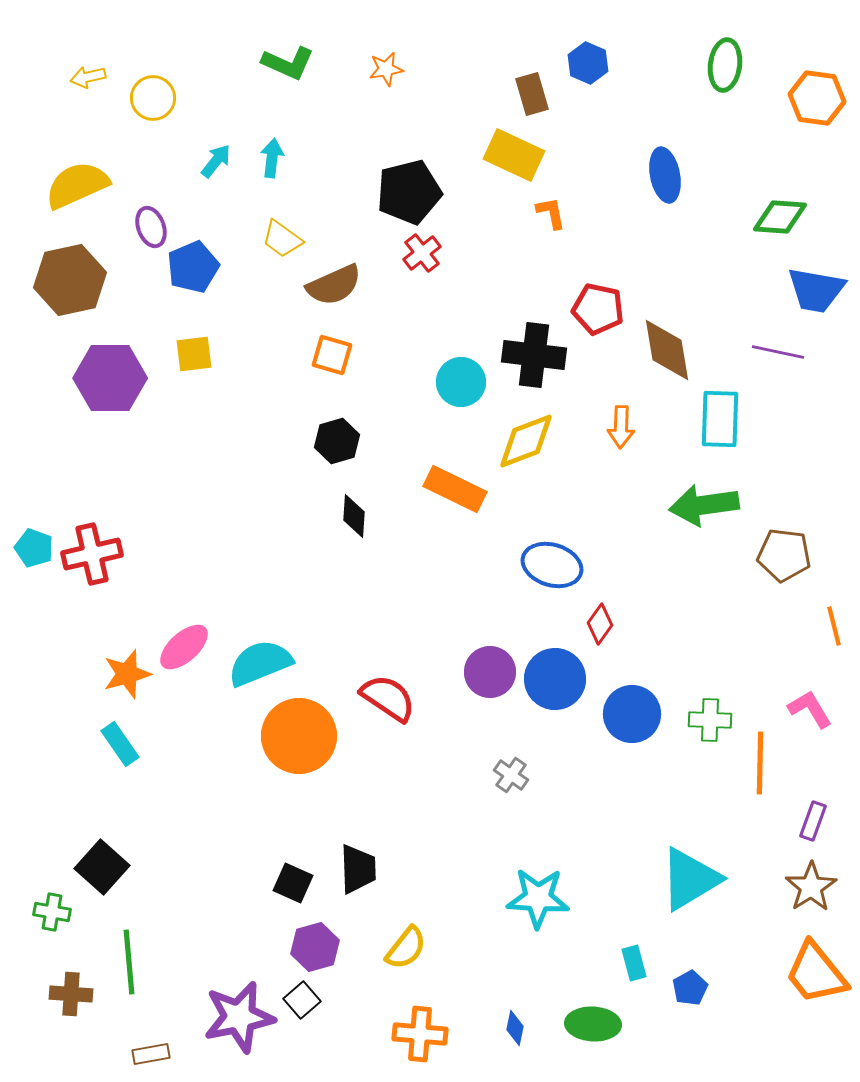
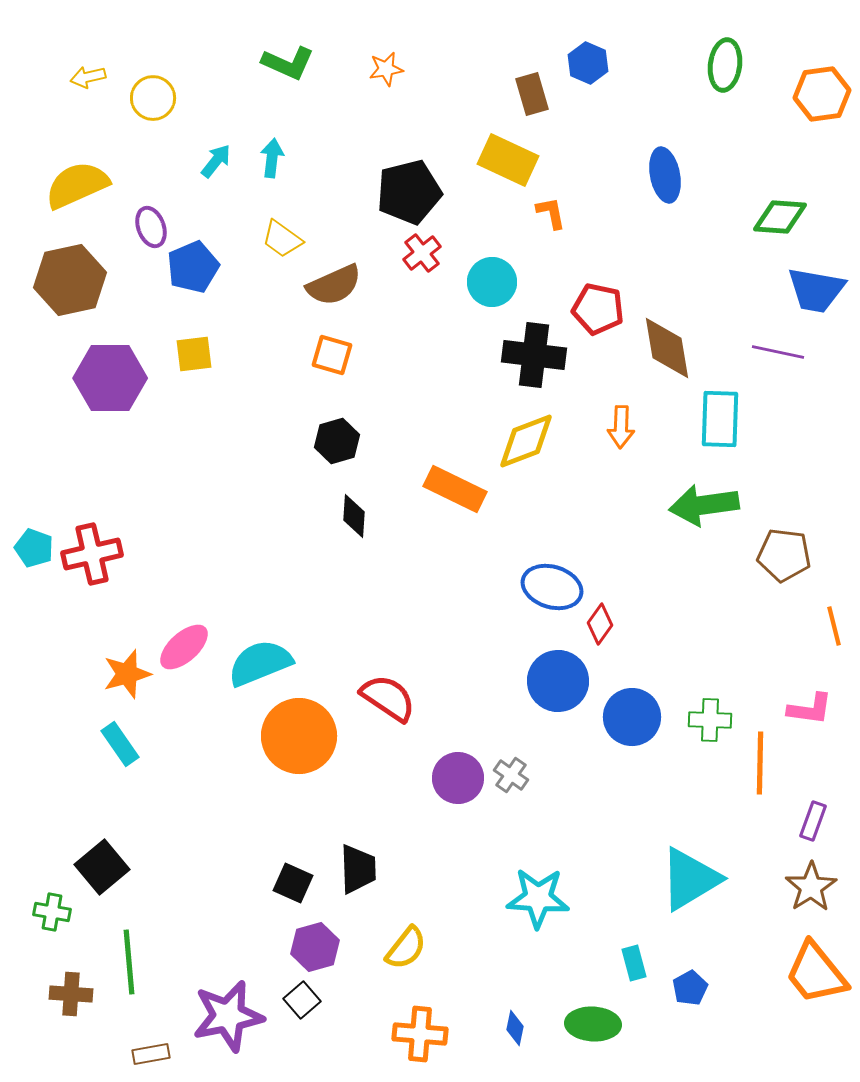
orange hexagon at (817, 98): moved 5 px right, 4 px up; rotated 16 degrees counterclockwise
yellow rectangle at (514, 155): moved 6 px left, 5 px down
brown diamond at (667, 350): moved 2 px up
cyan circle at (461, 382): moved 31 px right, 100 px up
blue ellipse at (552, 565): moved 22 px down
purple circle at (490, 672): moved 32 px left, 106 px down
blue circle at (555, 679): moved 3 px right, 2 px down
pink L-shape at (810, 709): rotated 129 degrees clockwise
blue circle at (632, 714): moved 3 px down
black square at (102, 867): rotated 8 degrees clockwise
purple star at (239, 1017): moved 11 px left, 1 px up
